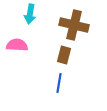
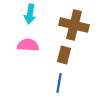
pink semicircle: moved 11 px right
